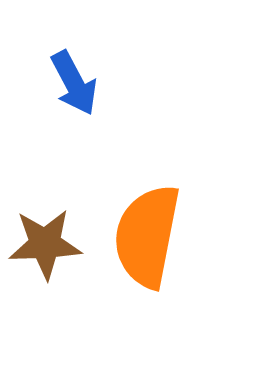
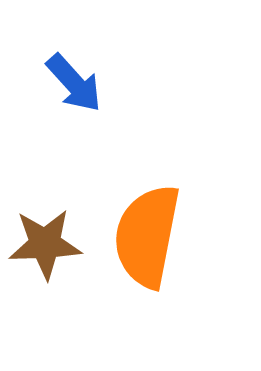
blue arrow: rotated 14 degrees counterclockwise
